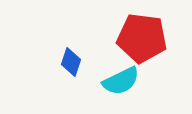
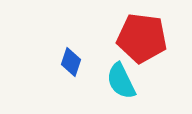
cyan semicircle: rotated 90 degrees clockwise
